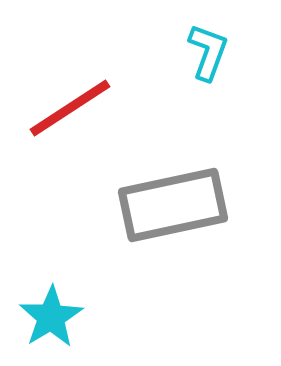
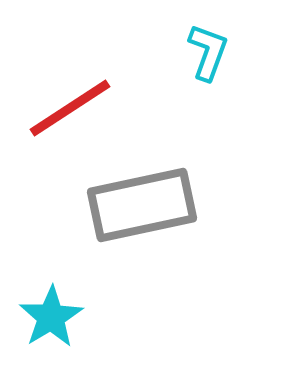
gray rectangle: moved 31 px left
